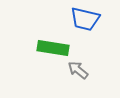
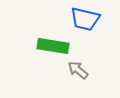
green rectangle: moved 2 px up
